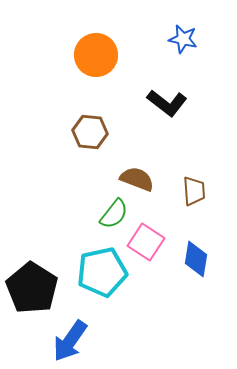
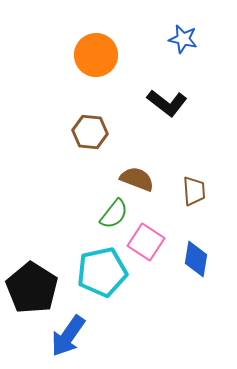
blue arrow: moved 2 px left, 5 px up
